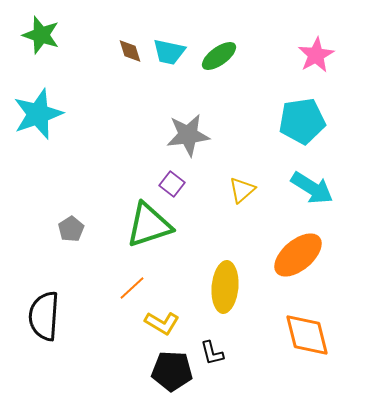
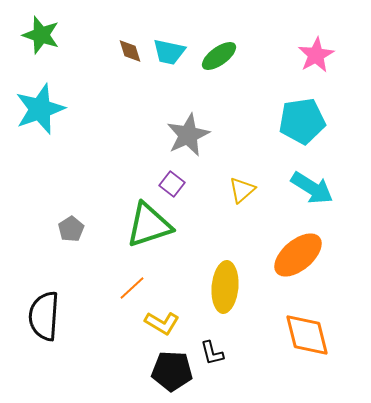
cyan star: moved 2 px right, 5 px up
gray star: rotated 18 degrees counterclockwise
